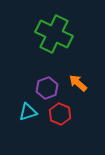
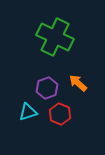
green cross: moved 1 px right, 3 px down
